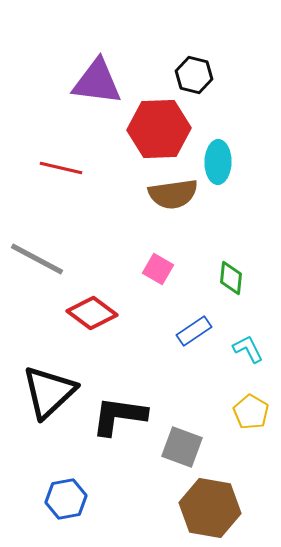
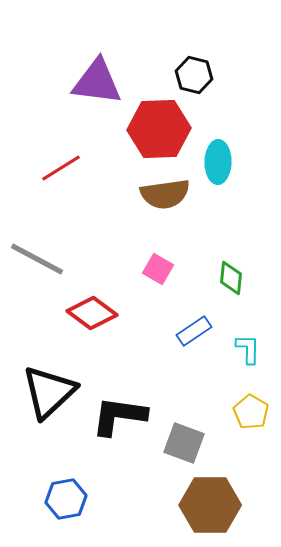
red line: rotated 45 degrees counterclockwise
brown semicircle: moved 8 px left
cyan L-shape: rotated 28 degrees clockwise
gray square: moved 2 px right, 4 px up
brown hexagon: moved 3 px up; rotated 10 degrees counterclockwise
